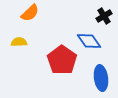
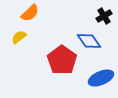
yellow semicircle: moved 5 px up; rotated 35 degrees counterclockwise
blue ellipse: rotated 75 degrees clockwise
